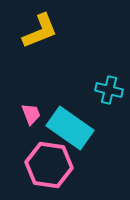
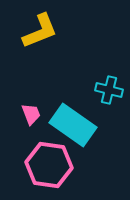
cyan rectangle: moved 3 px right, 3 px up
